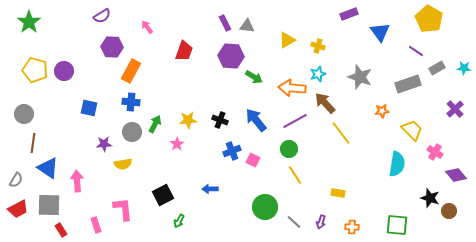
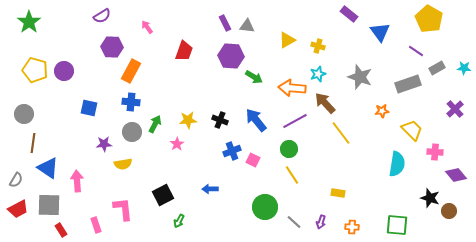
purple rectangle at (349, 14): rotated 60 degrees clockwise
pink cross at (435, 152): rotated 28 degrees counterclockwise
yellow line at (295, 175): moved 3 px left
